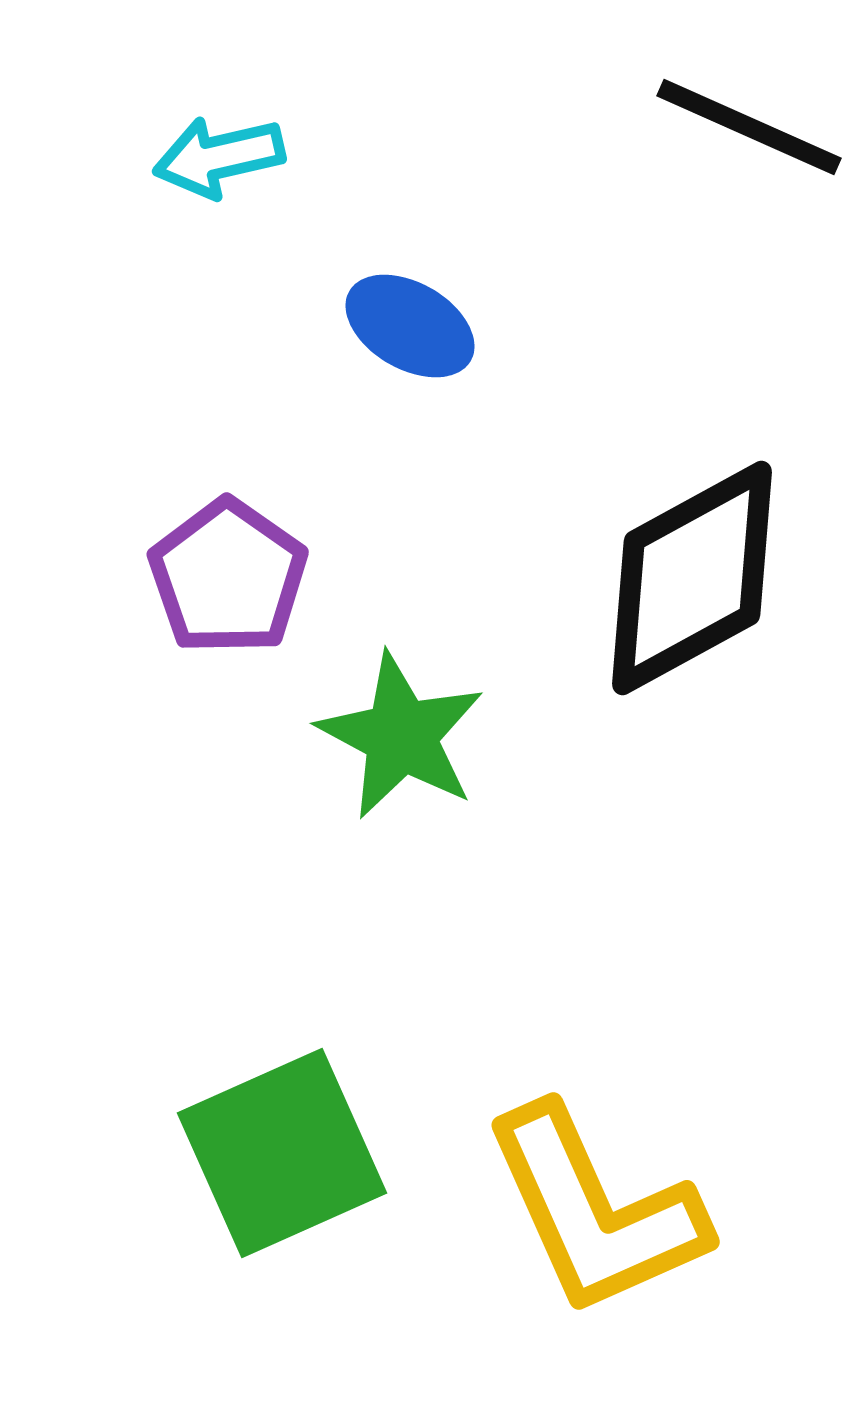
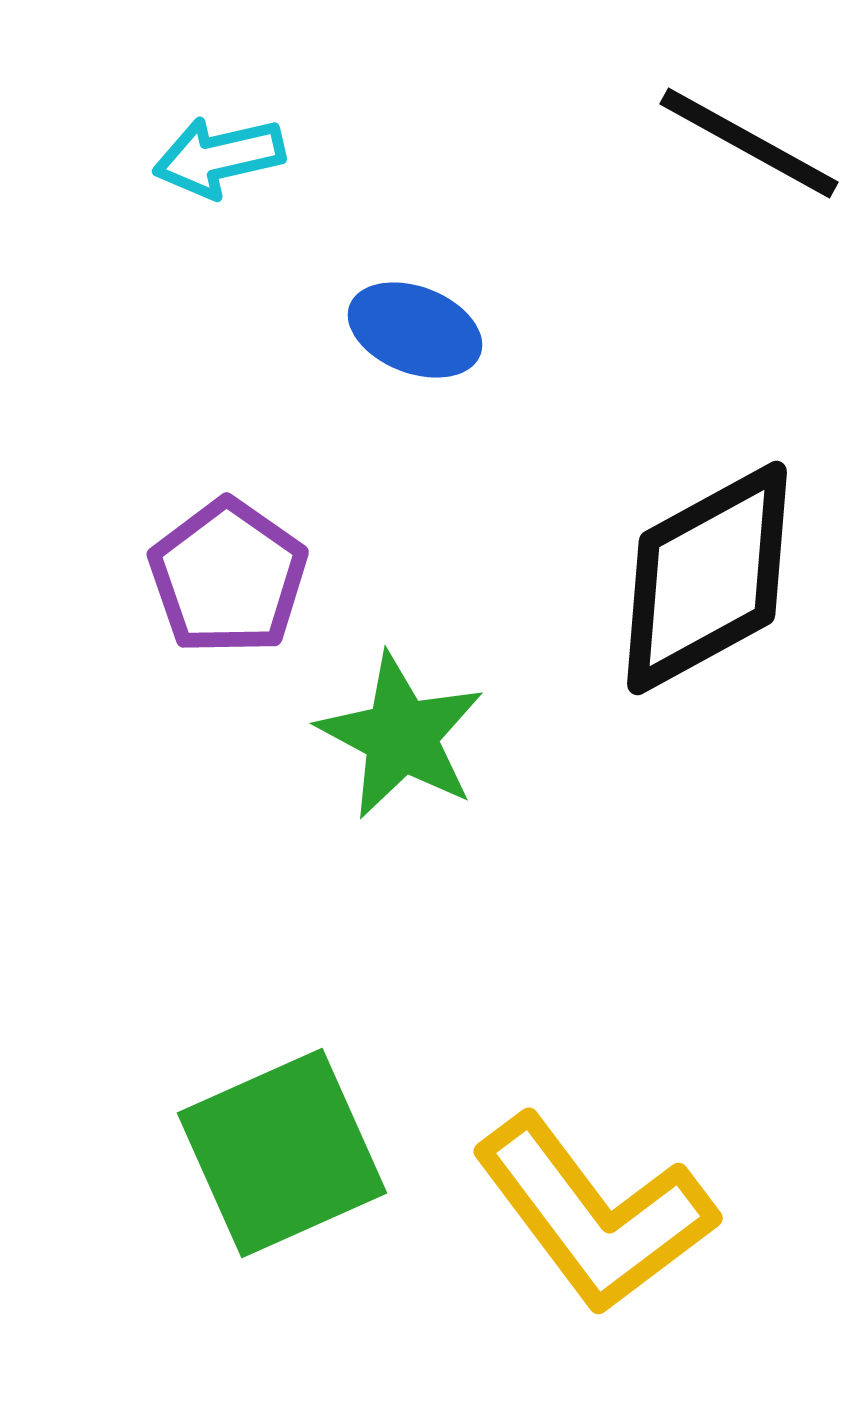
black line: moved 16 px down; rotated 5 degrees clockwise
blue ellipse: moved 5 px right, 4 px down; rotated 9 degrees counterclockwise
black diamond: moved 15 px right
yellow L-shape: moved 1 px left, 3 px down; rotated 13 degrees counterclockwise
